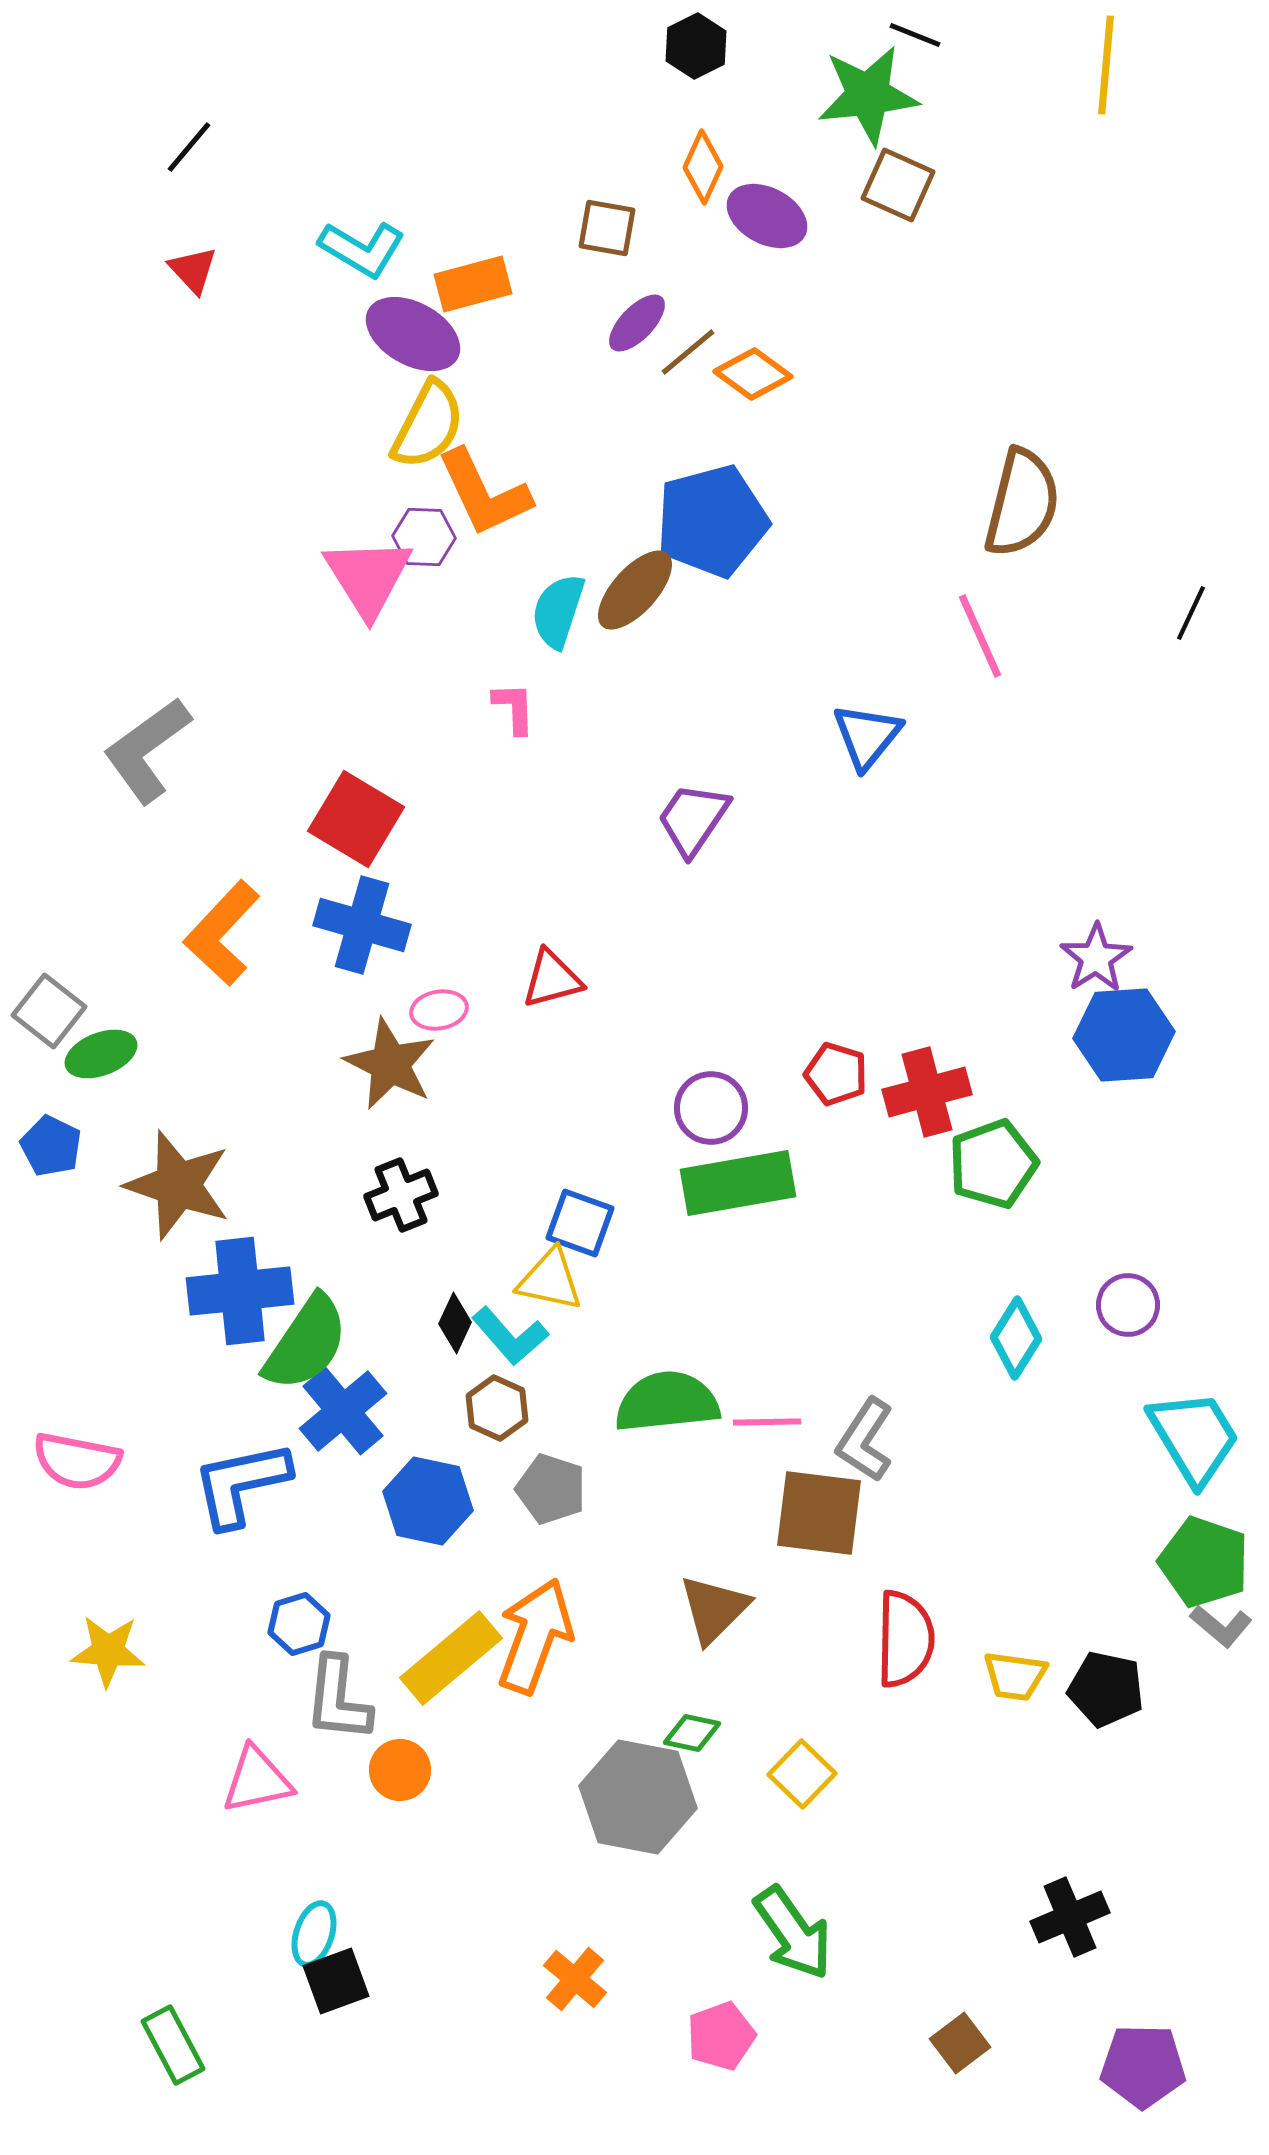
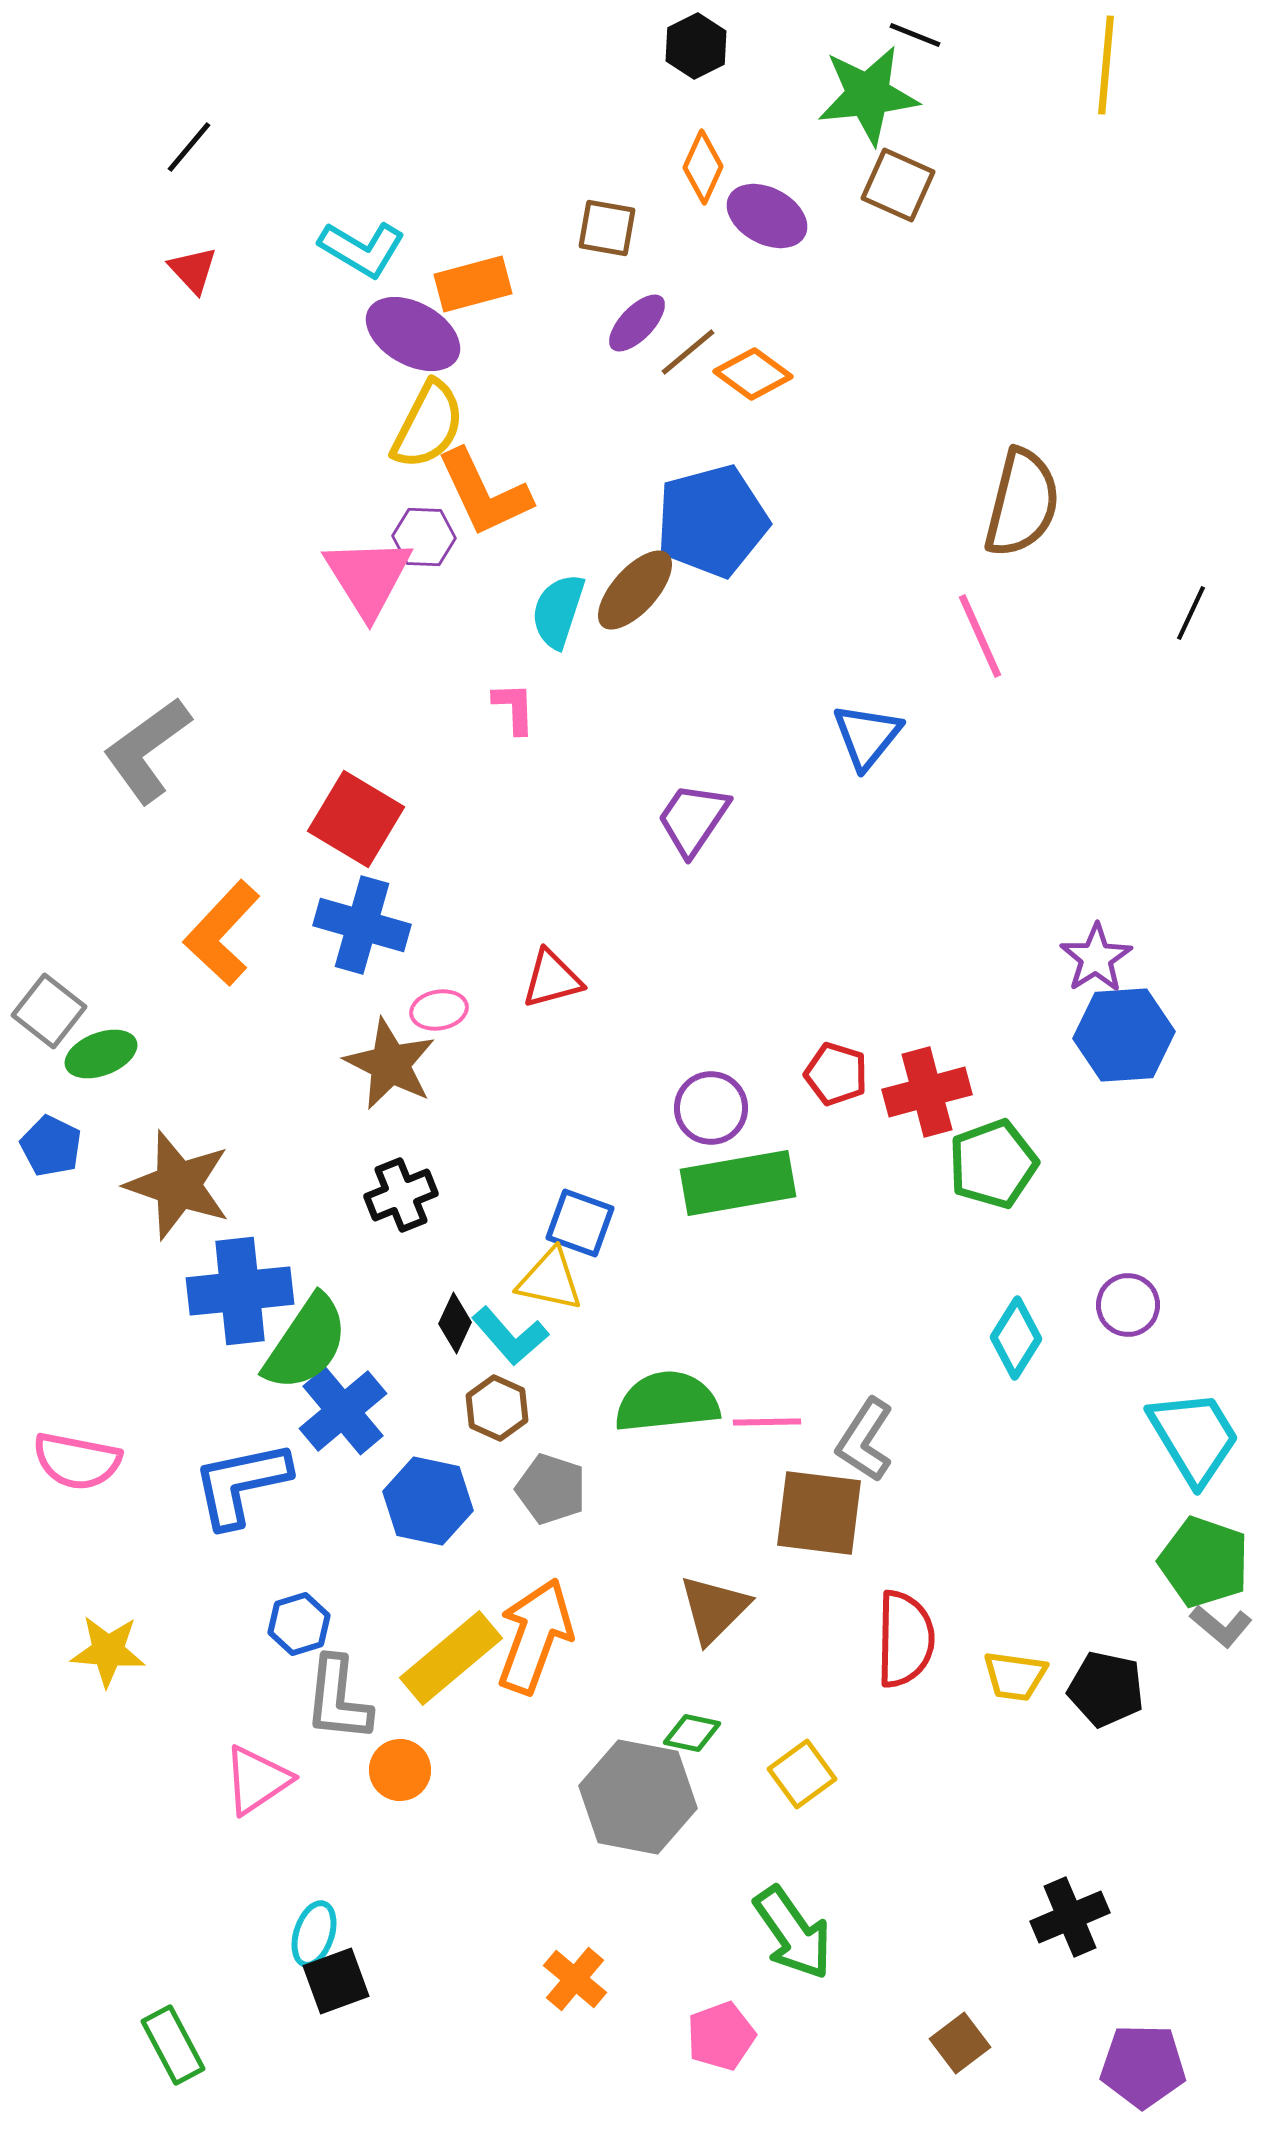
yellow square at (802, 1774): rotated 10 degrees clockwise
pink triangle at (257, 1780): rotated 22 degrees counterclockwise
